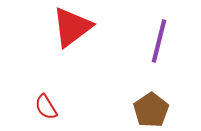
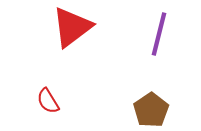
purple line: moved 7 px up
red semicircle: moved 2 px right, 6 px up
